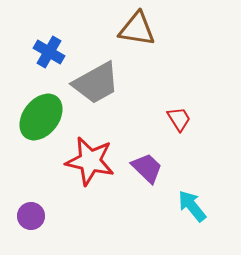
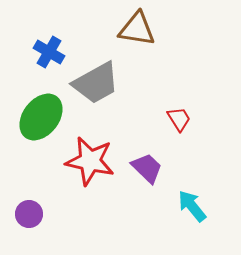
purple circle: moved 2 px left, 2 px up
